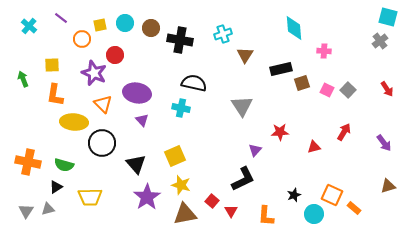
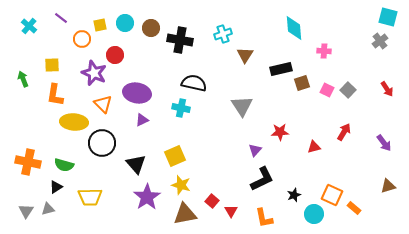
purple triangle at (142, 120): rotated 48 degrees clockwise
black L-shape at (243, 179): moved 19 px right
orange L-shape at (266, 216): moved 2 px left, 2 px down; rotated 15 degrees counterclockwise
